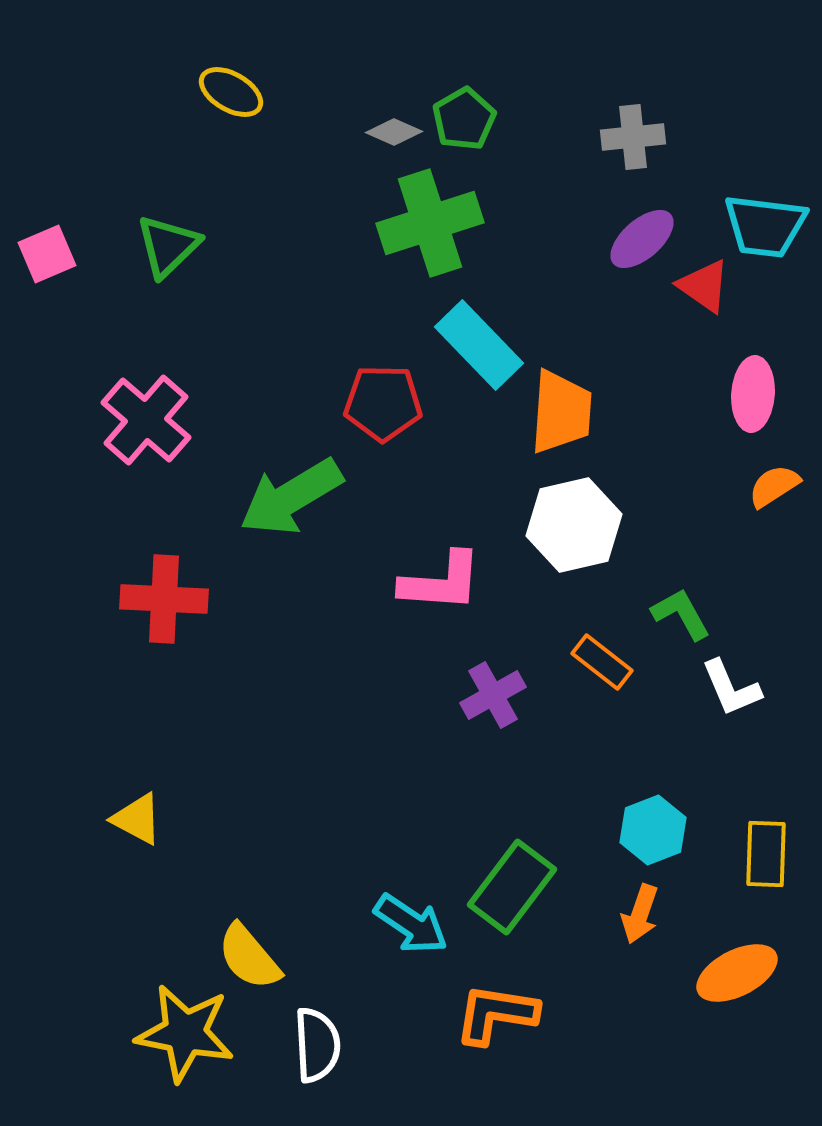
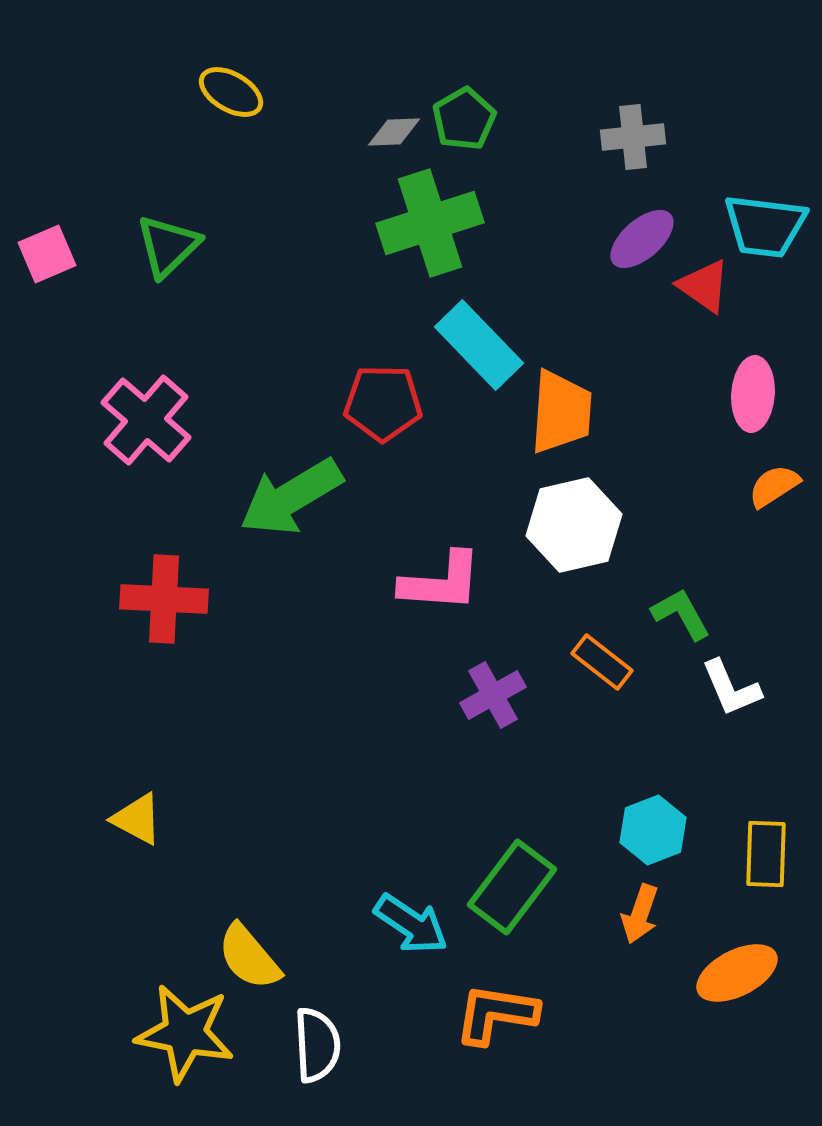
gray diamond: rotated 26 degrees counterclockwise
